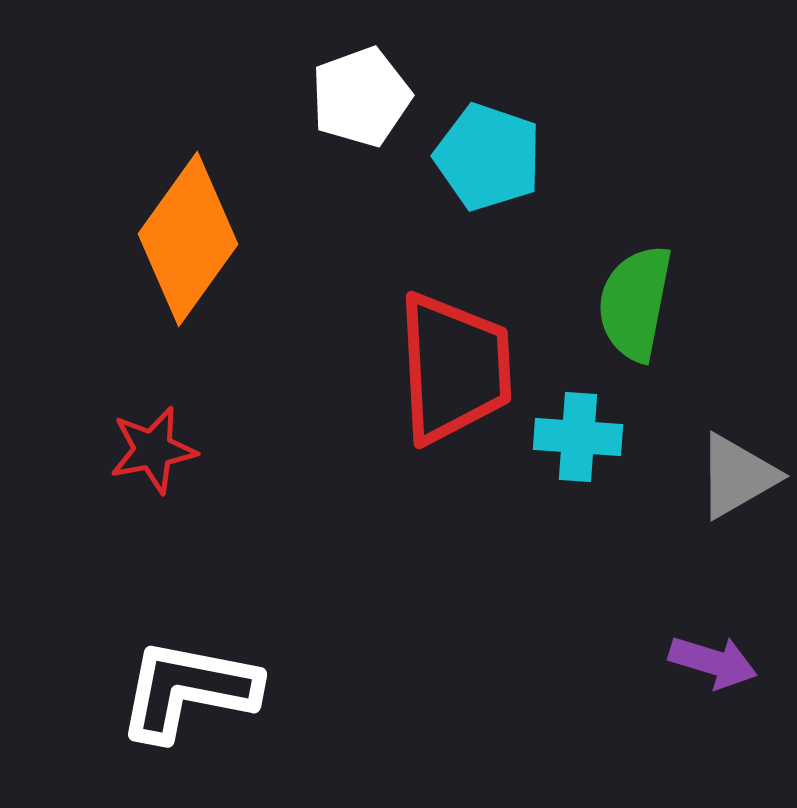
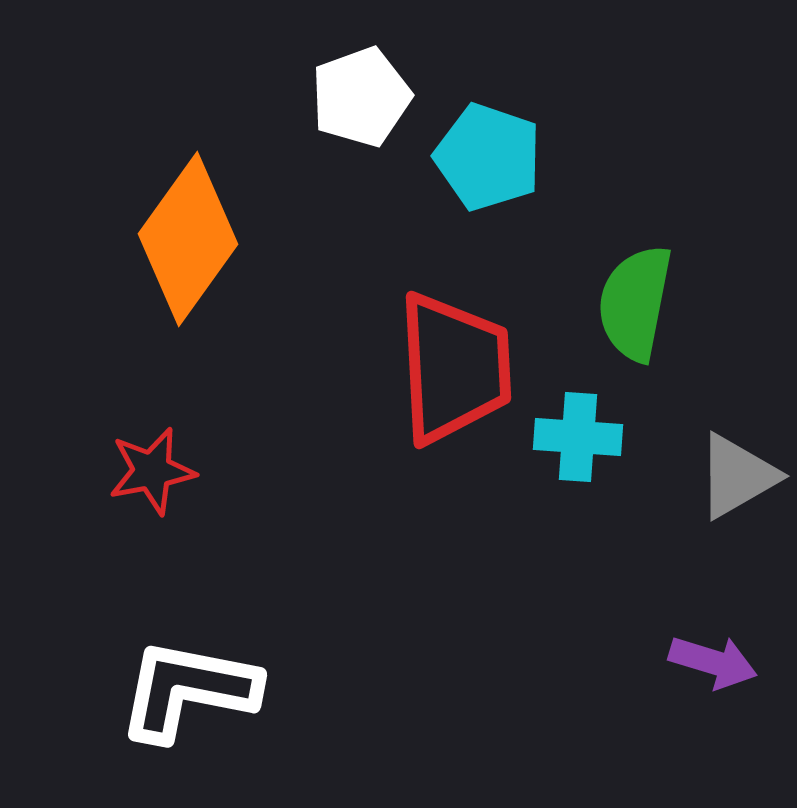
red star: moved 1 px left, 21 px down
